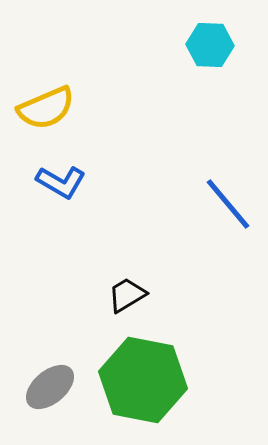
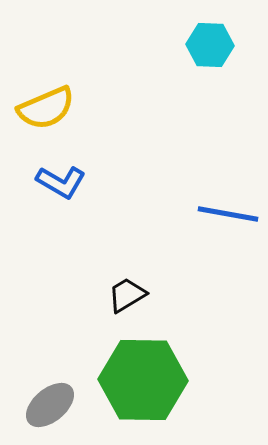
blue line: moved 10 px down; rotated 40 degrees counterclockwise
green hexagon: rotated 10 degrees counterclockwise
gray ellipse: moved 18 px down
